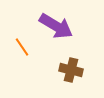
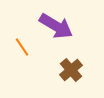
brown cross: rotated 35 degrees clockwise
